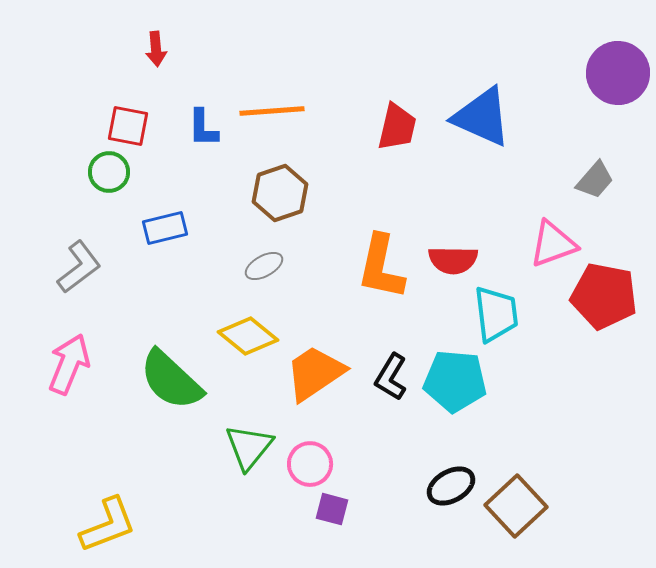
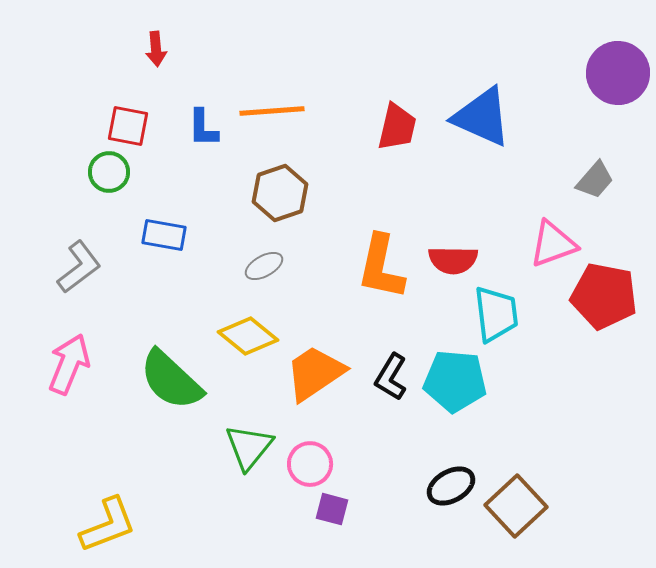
blue rectangle: moved 1 px left, 7 px down; rotated 24 degrees clockwise
